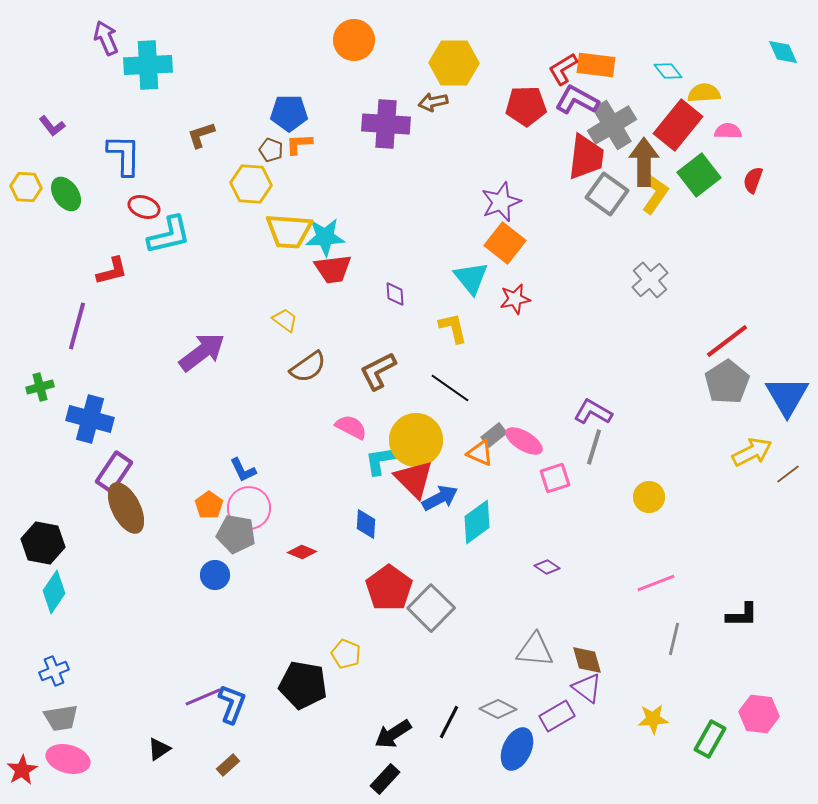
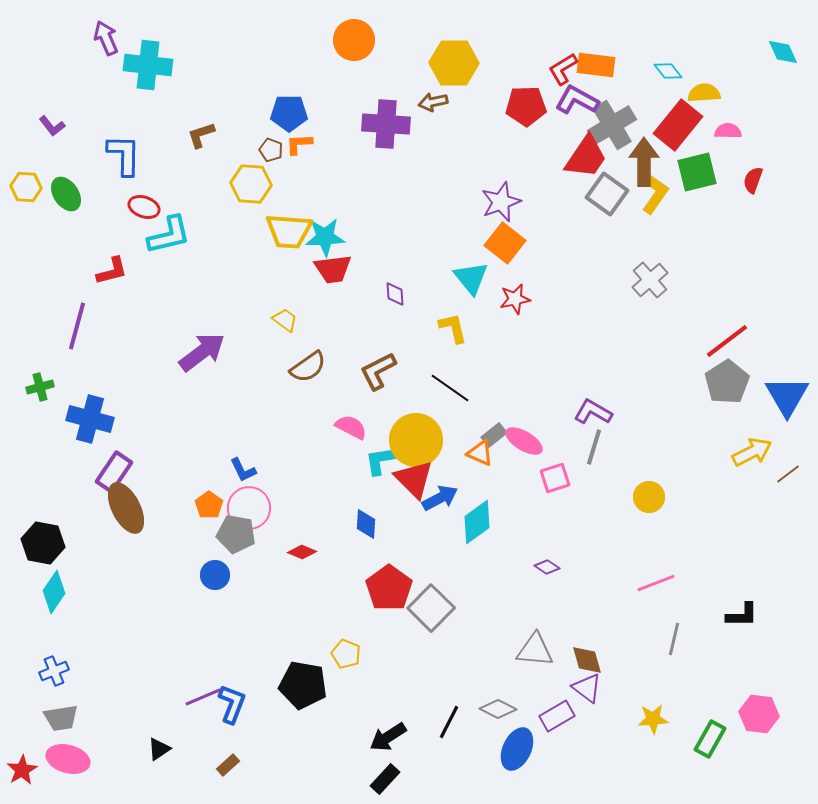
cyan cross at (148, 65): rotated 9 degrees clockwise
red trapezoid at (586, 157): rotated 27 degrees clockwise
green square at (699, 175): moved 2 px left, 3 px up; rotated 24 degrees clockwise
black arrow at (393, 734): moved 5 px left, 3 px down
